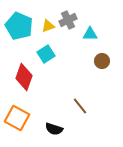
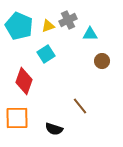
red diamond: moved 4 px down
orange square: rotated 30 degrees counterclockwise
